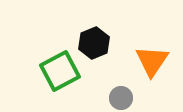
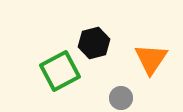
black hexagon: rotated 8 degrees clockwise
orange triangle: moved 1 px left, 2 px up
